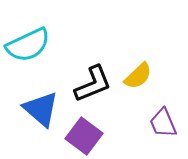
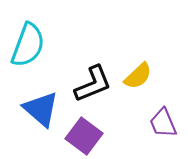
cyan semicircle: rotated 45 degrees counterclockwise
